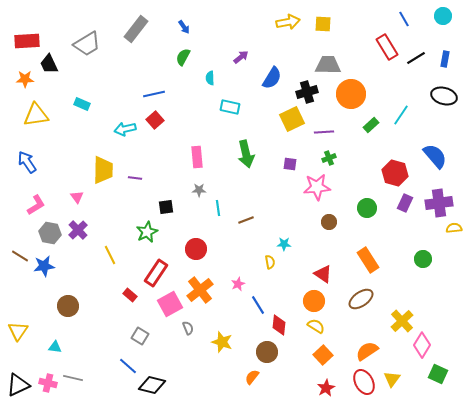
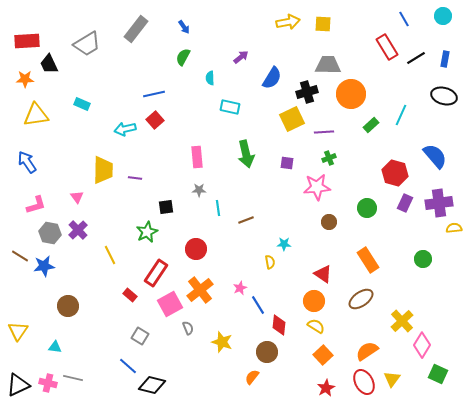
cyan line at (401, 115): rotated 10 degrees counterclockwise
purple square at (290, 164): moved 3 px left, 1 px up
pink L-shape at (36, 205): rotated 15 degrees clockwise
pink star at (238, 284): moved 2 px right, 4 px down
